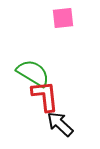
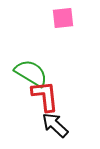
green semicircle: moved 2 px left
black arrow: moved 5 px left, 1 px down
